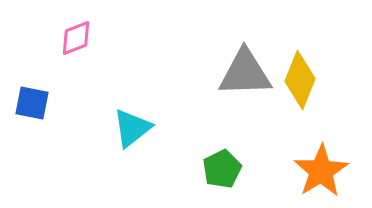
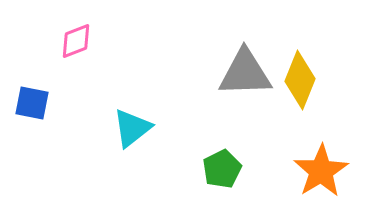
pink diamond: moved 3 px down
